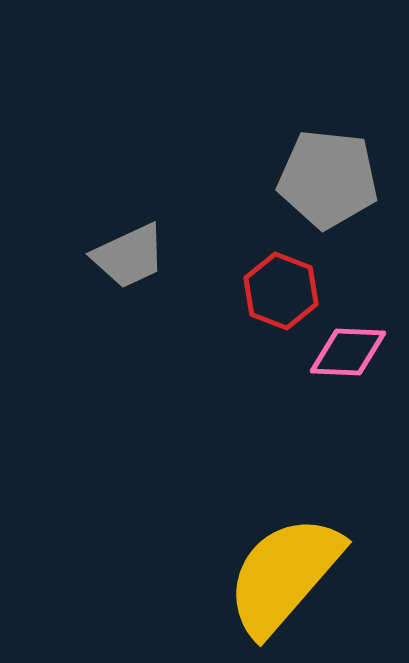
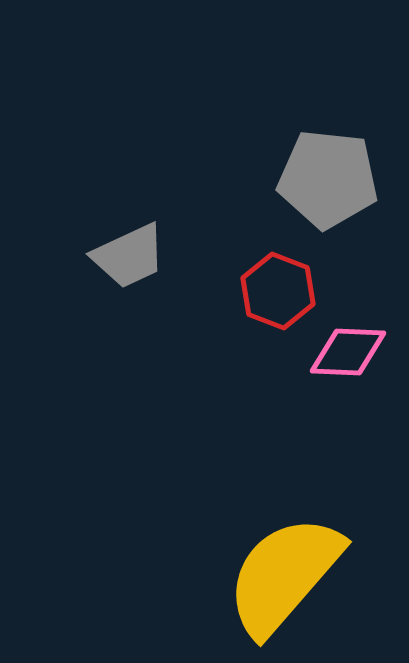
red hexagon: moved 3 px left
